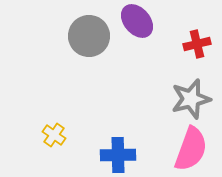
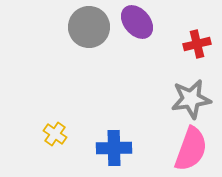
purple ellipse: moved 1 px down
gray circle: moved 9 px up
gray star: rotated 6 degrees clockwise
yellow cross: moved 1 px right, 1 px up
blue cross: moved 4 px left, 7 px up
